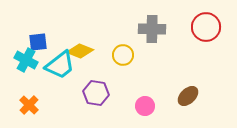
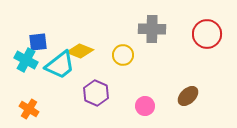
red circle: moved 1 px right, 7 px down
purple hexagon: rotated 15 degrees clockwise
orange cross: moved 4 px down; rotated 12 degrees counterclockwise
